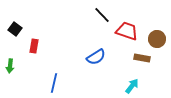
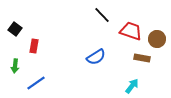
red trapezoid: moved 4 px right
green arrow: moved 5 px right
blue line: moved 18 px left; rotated 42 degrees clockwise
